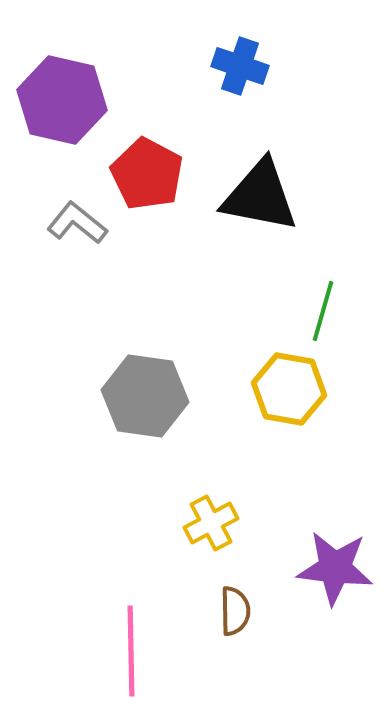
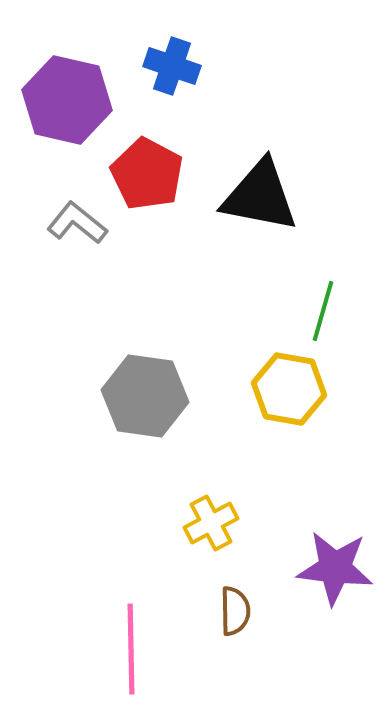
blue cross: moved 68 px left
purple hexagon: moved 5 px right
pink line: moved 2 px up
